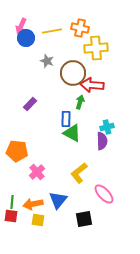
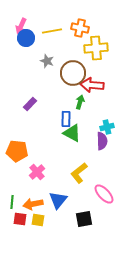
red square: moved 9 px right, 3 px down
